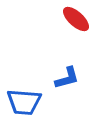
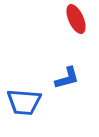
red ellipse: rotated 24 degrees clockwise
